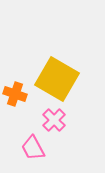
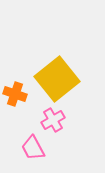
yellow square: rotated 21 degrees clockwise
pink cross: moved 1 px left; rotated 15 degrees clockwise
